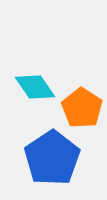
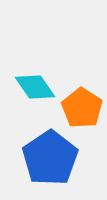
blue pentagon: moved 2 px left
